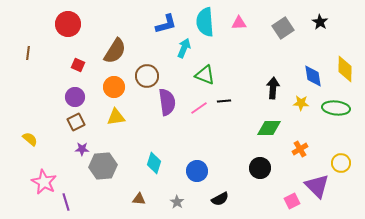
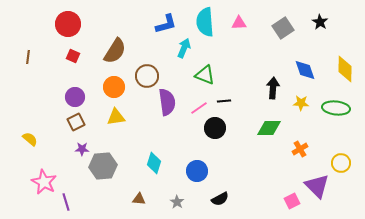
brown line: moved 4 px down
red square: moved 5 px left, 9 px up
blue diamond: moved 8 px left, 6 px up; rotated 10 degrees counterclockwise
black circle: moved 45 px left, 40 px up
